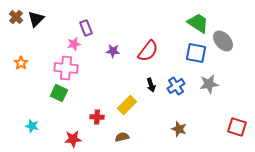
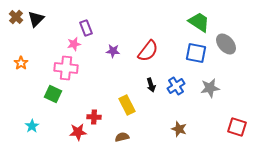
green trapezoid: moved 1 px right, 1 px up
gray ellipse: moved 3 px right, 3 px down
gray star: moved 1 px right, 4 px down
green square: moved 6 px left, 1 px down
yellow rectangle: rotated 72 degrees counterclockwise
red cross: moved 3 px left
cyan star: rotated 24 degrees clockwise
red star: moved 5 px right, 7 px up
